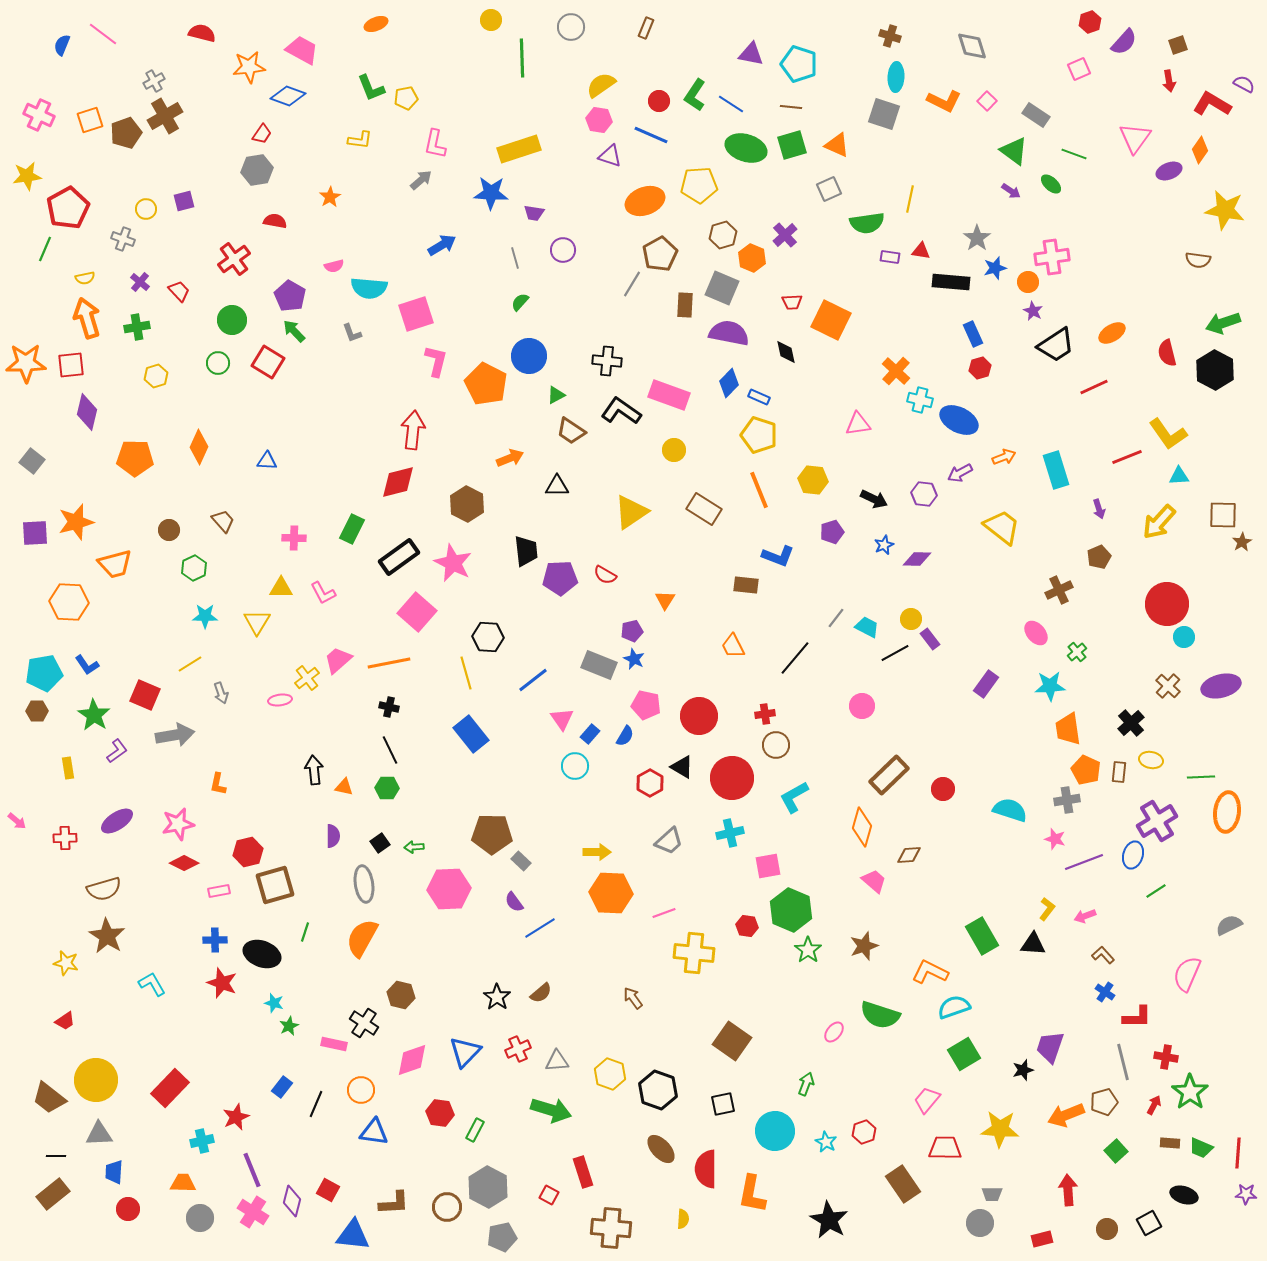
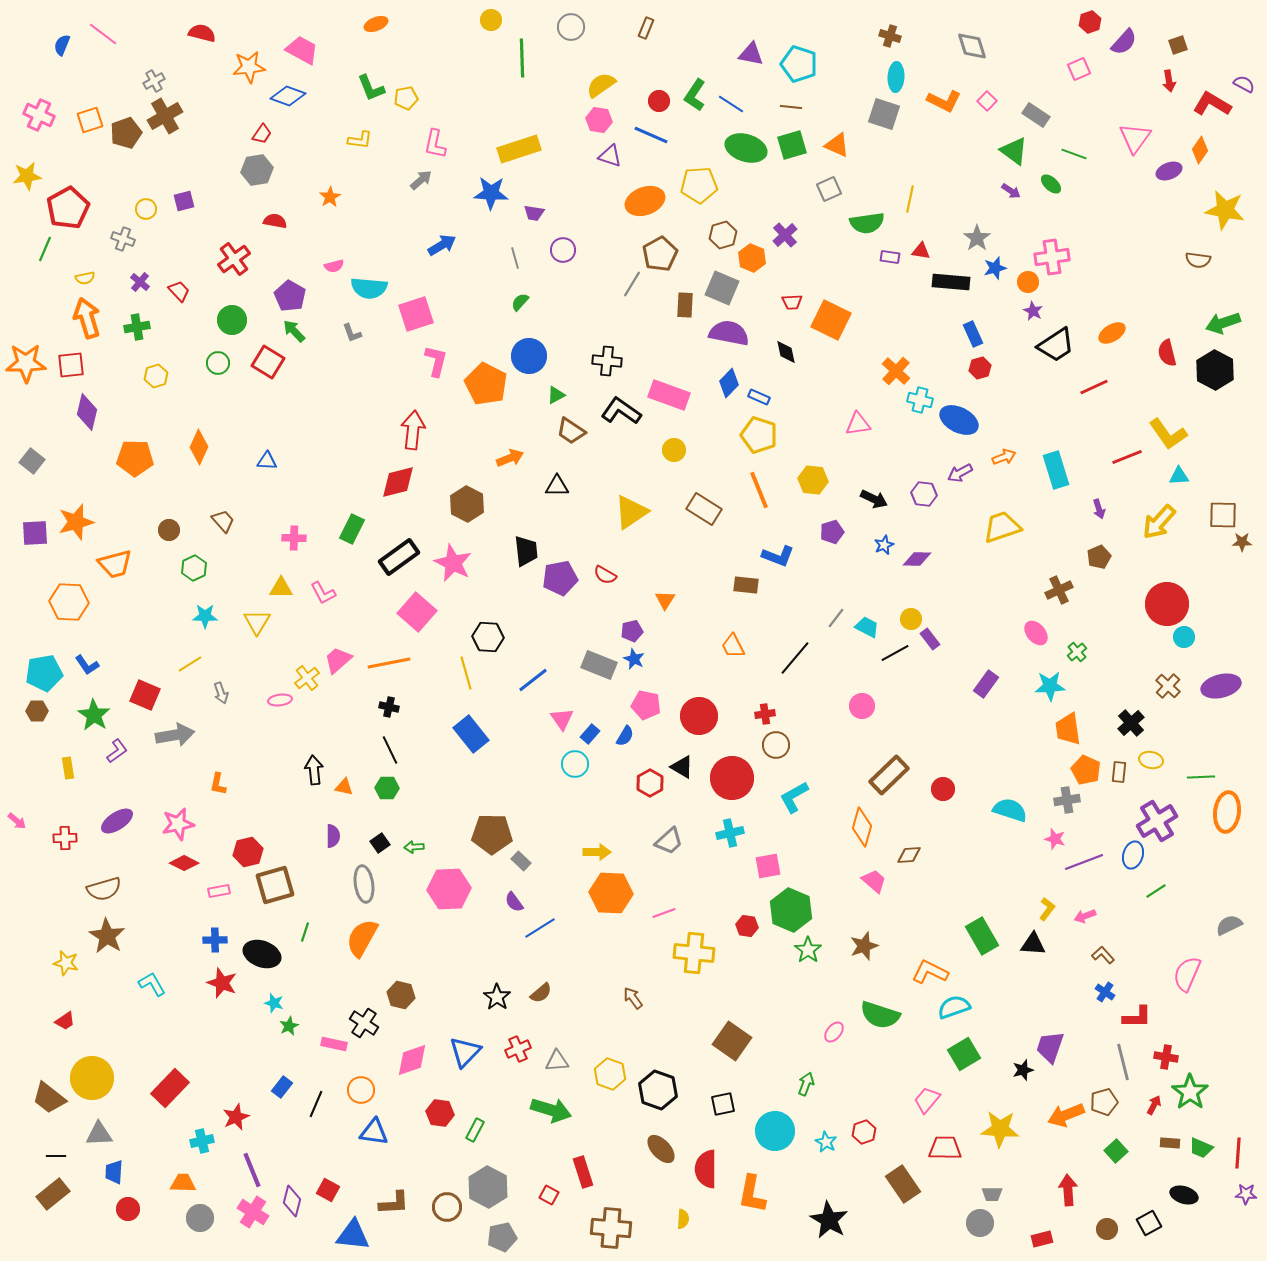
yellow trapezoid at (1002, 527): rotated 57 degrees counterclockwise
brown star at (1242, 542): rotated 30 degrees clockwise
purple pentagon at (560, 578): rotated 8 degrees counterclockwise
cyan circle at (575, 766): moved 2 px up
yellow circle at (96, 1080): moved 4 px left, 2 px up
